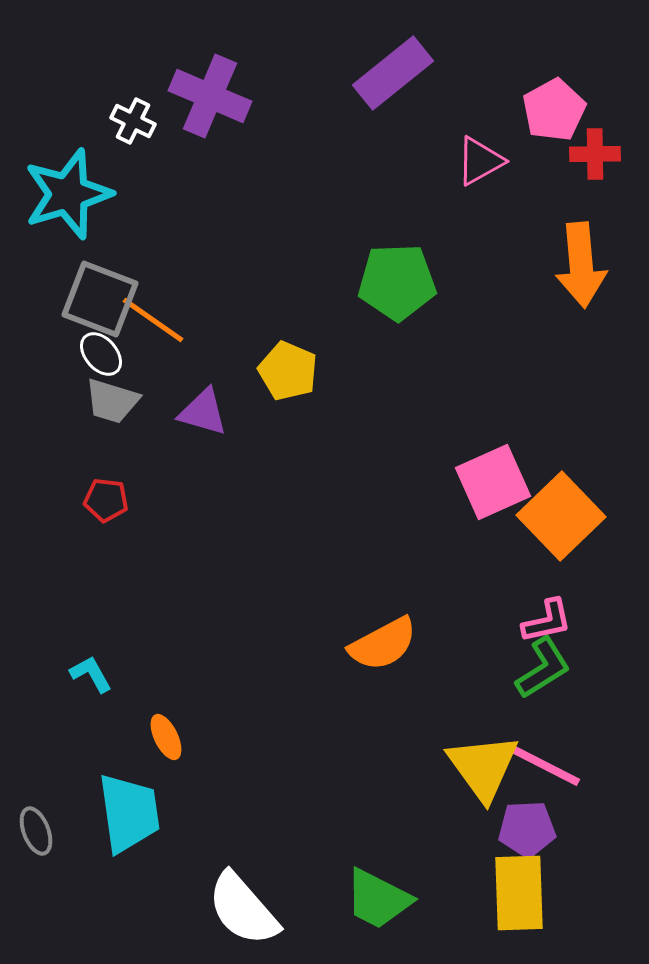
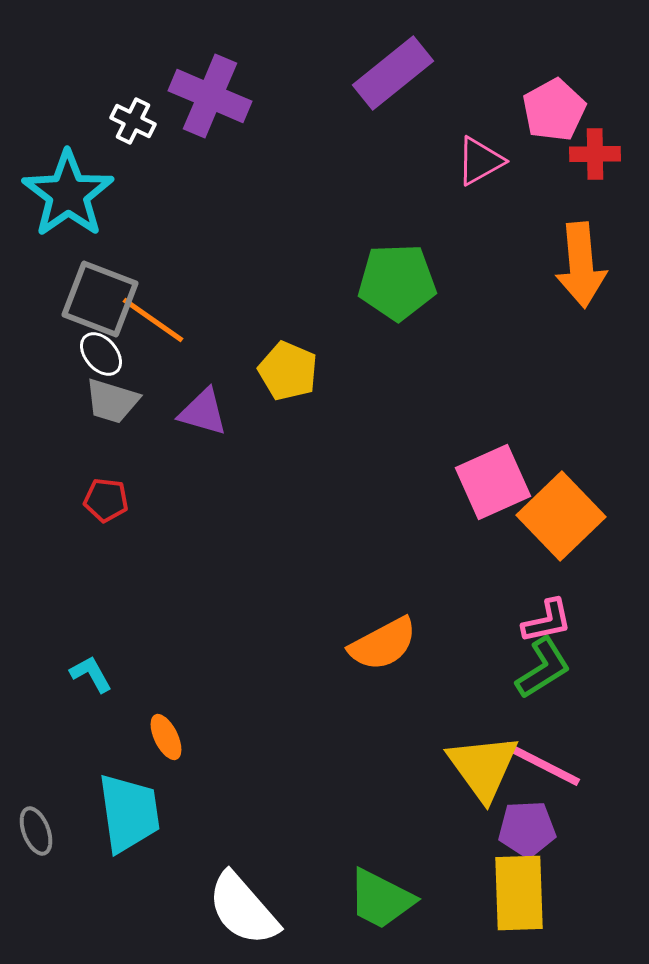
cyan star: rotated 18 degrees counterclockwise
green trapezoid: moved 3 px right
